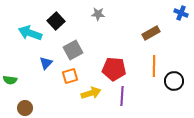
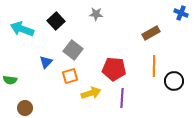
gray star: moved 2 px left
cyan arrow: moved 8 px left, 4 px up
gray square: rotated 24 degrees counterclockwise
blue triangle: moved 1 px up
purple line: moved 2 px down
